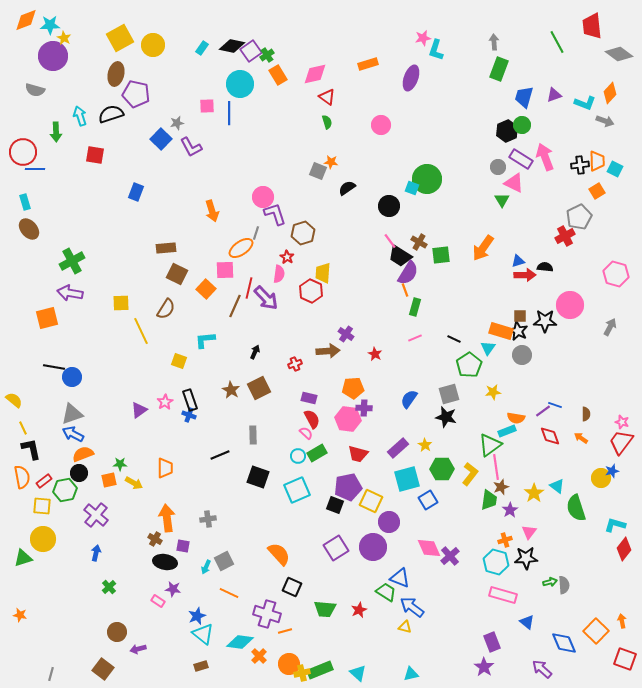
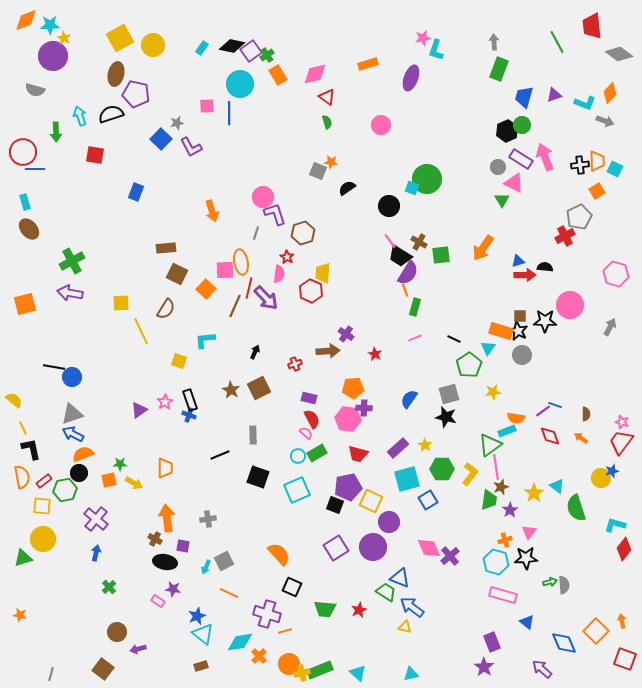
orange ellipse at (241, 248): moved 14 px down; rotated 65 degrees counterclockwise
orange square at (47, 318): moved 22 px left, 14 px up
purple cross at (96, 515): moved 4 px down
cyan diamond at (240, 642): rotated 16 degrees counterclockwise
